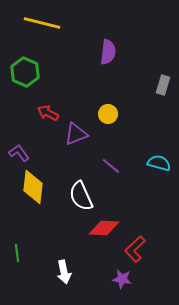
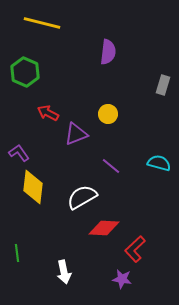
white semicircle: moved 1 px right, 1 px down; rotated 84 degrees clockwise
